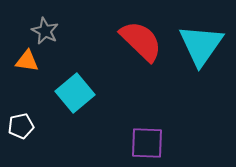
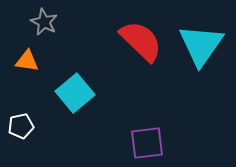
gray star: moved 1 px left, 9 px up
purple square: rotated 9 degrees counterclockwise
